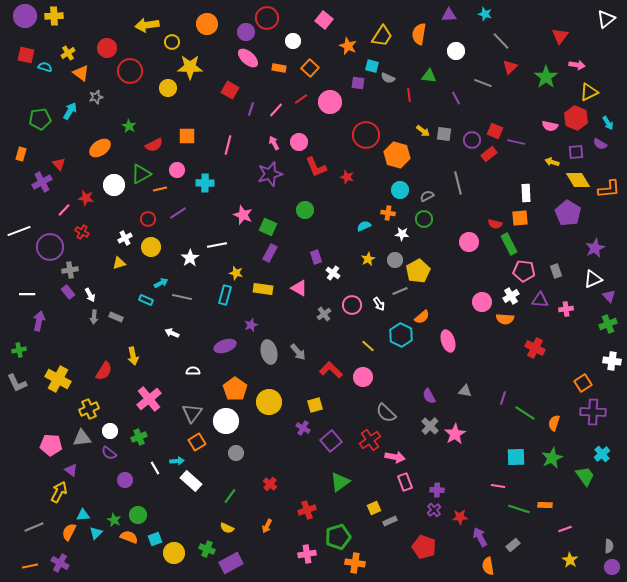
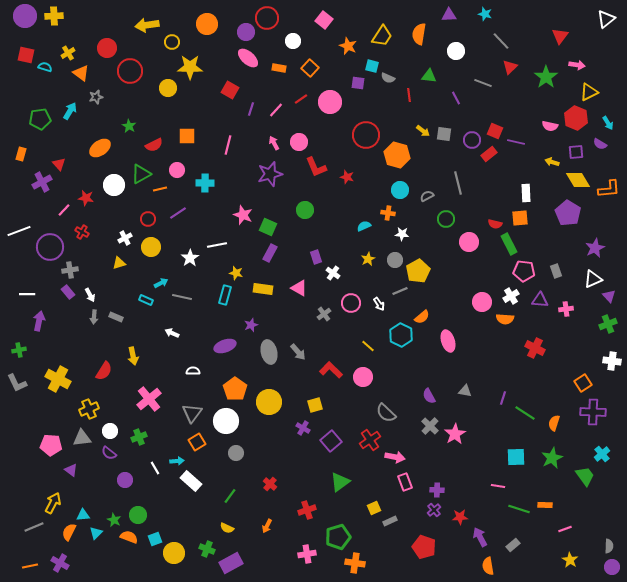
green circle at (424, 219): moved 22 px right
pink circle at (352, 305): moved 1 px left, 2 px up
yellow arrow at (59, 492): moved 6 px left, 11 px down
